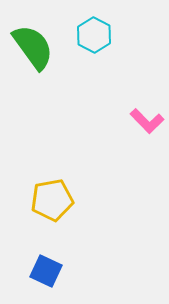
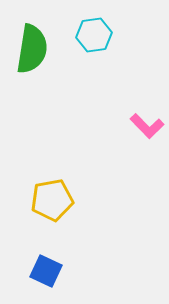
cyan hexagon: rotated 24 degrees clockwise
green semicircle: moved 1 px left, 2 px down; rotated 45 degrees clockwise
pink L-shape: moved 5 px down
